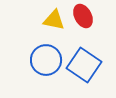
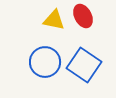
blue circle: moved 1 px left, 2 px down
